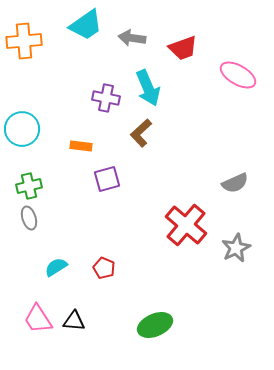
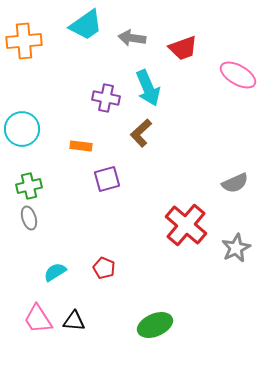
cyan semicircle: moved 1 px left, 5 px down
